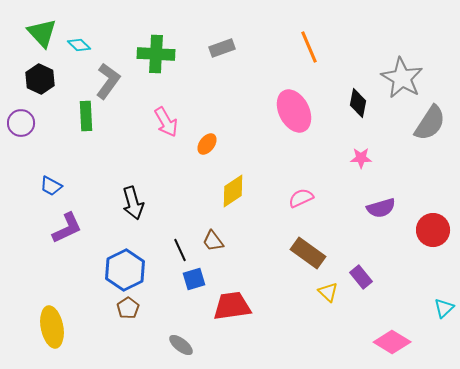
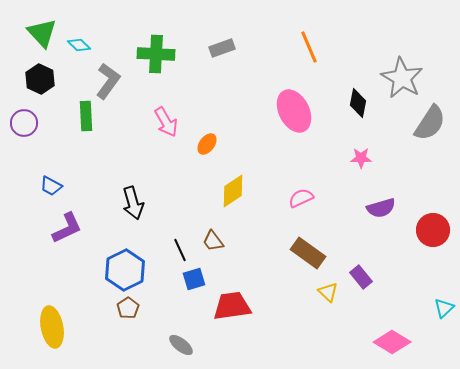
purple circle: moved 3 px right
